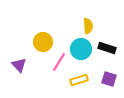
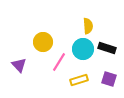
cyan circle: moved 2 px right
